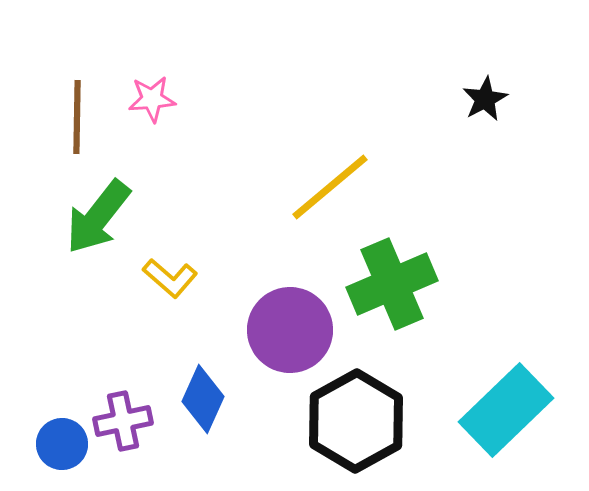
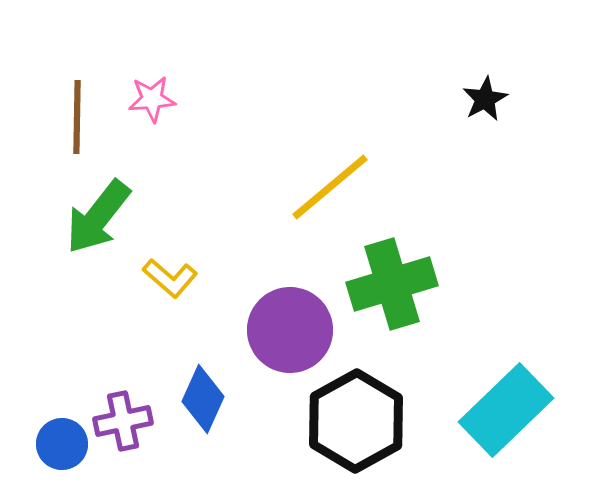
green cross: rotated 6 degrees clockwise
